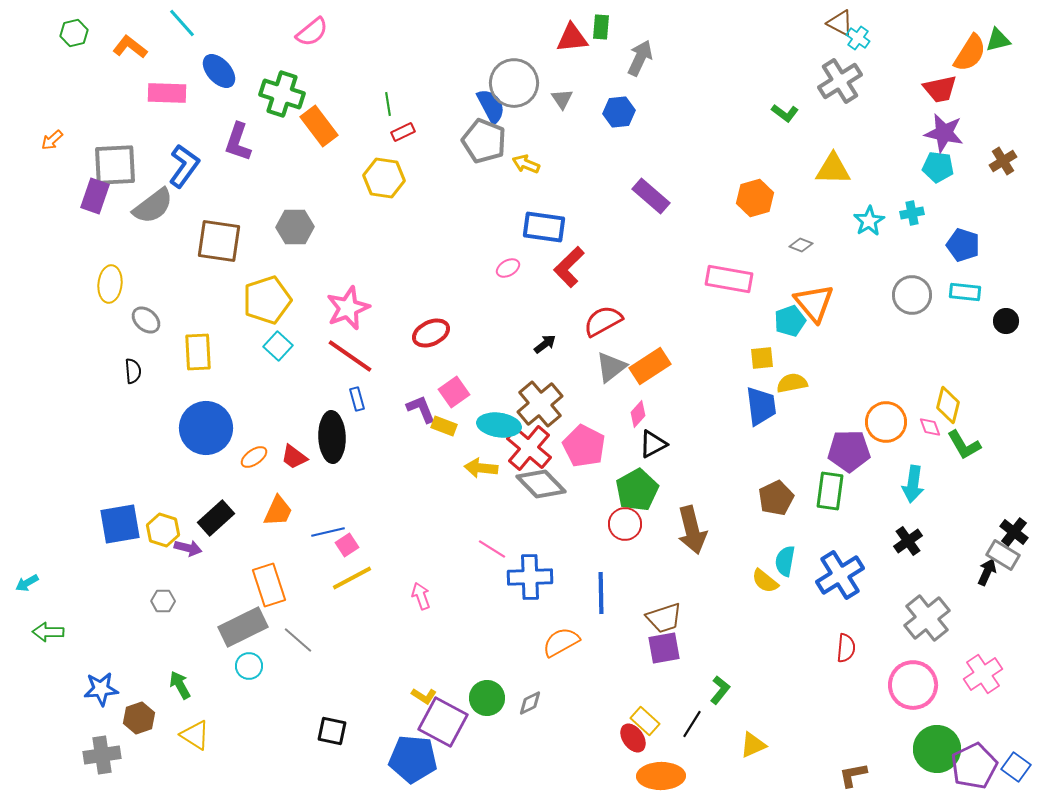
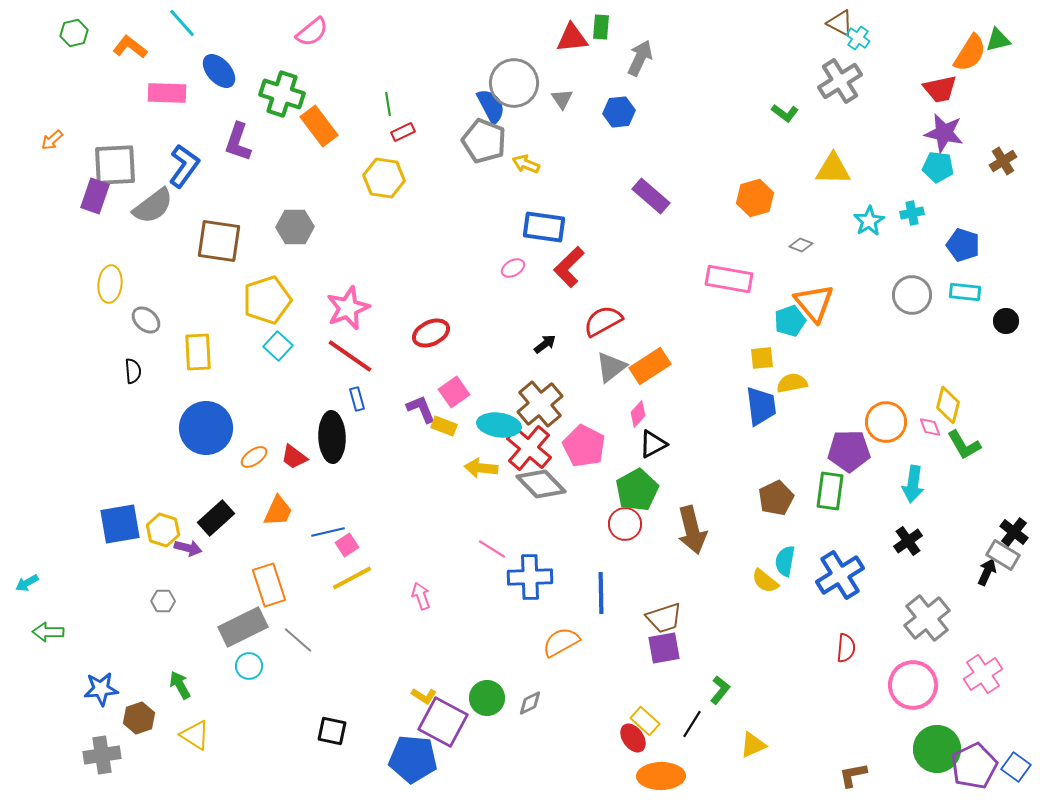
pink ellipse at (508, 268): moved 5 px right
